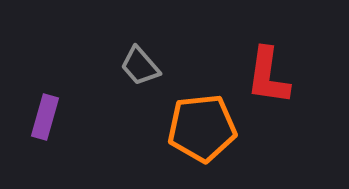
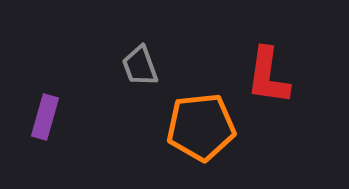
gray trapezoid: rotated 21 degrees clockwise
orange pentagon: moved 1 px left, 1 px up
